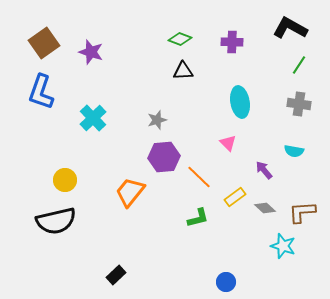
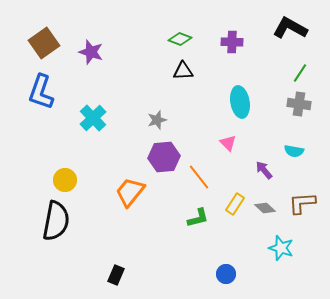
green line: moved 1 px right, 8 px down
orange line: rotated 8 degrees clockwise
yellow rectangle: moved 7 px down; rotated 20 degrees counterclockwise
brown L-shape: moved 9 px up
black semicircle: rotated 66 degrees counterclockwise
cyan star: moved 2 px left, 2 px down
black rectangle: rotated 24 degrees counterclockwise
blue circle: moved 8 px up
